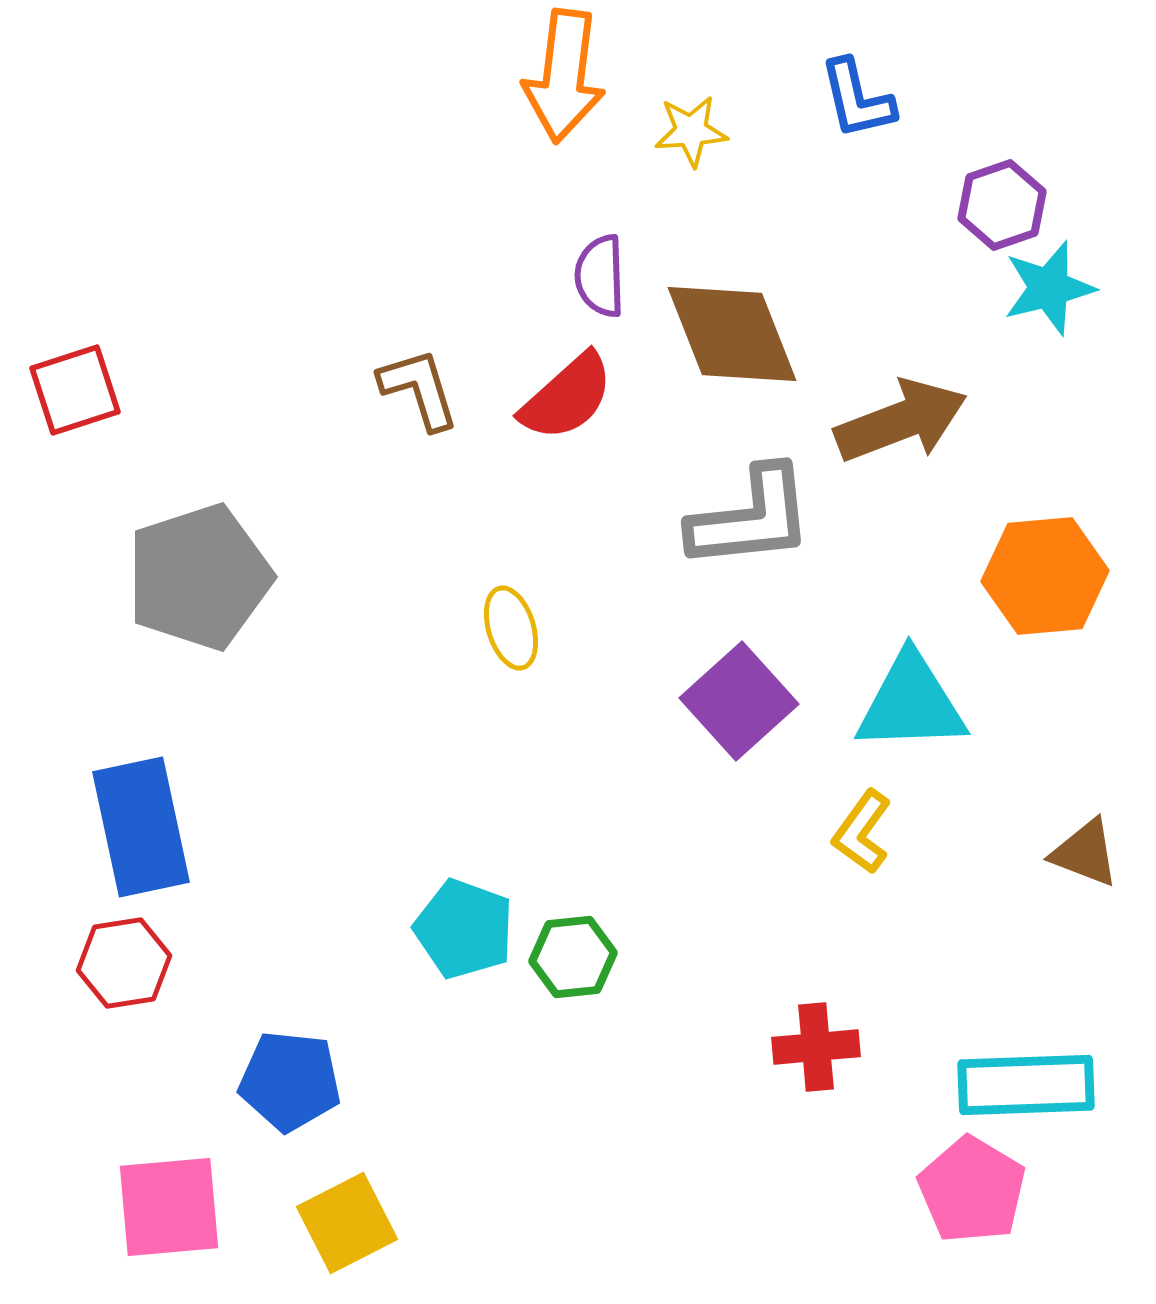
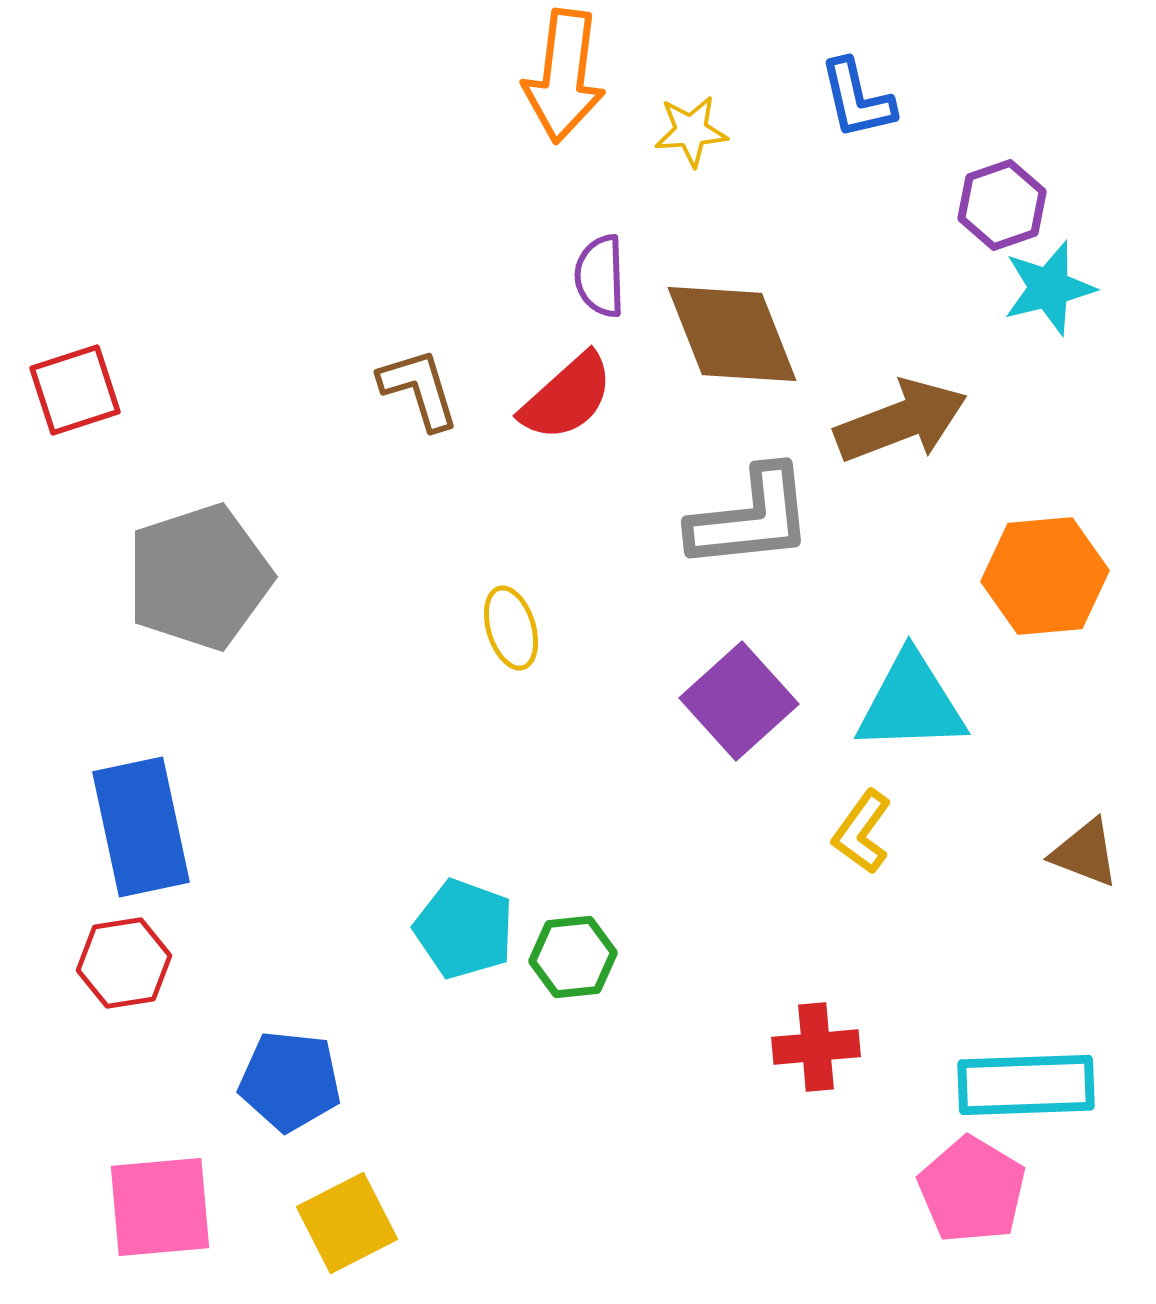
pink square: moved 9 px left
